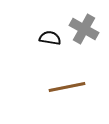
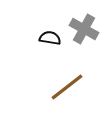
brown line: rotated 27 degrees counterclockwise
